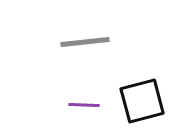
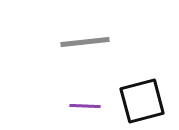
purple line: moved 1 px right, 1 px down
